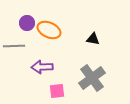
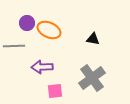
pink square: moved 2 px left
